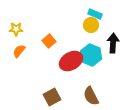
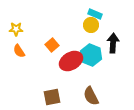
orange square: moved 3 px right, 4 px down
orange semicircle: rotated 72 degrees counterclockwise
brown square: rotated 18 degrees clockwise
